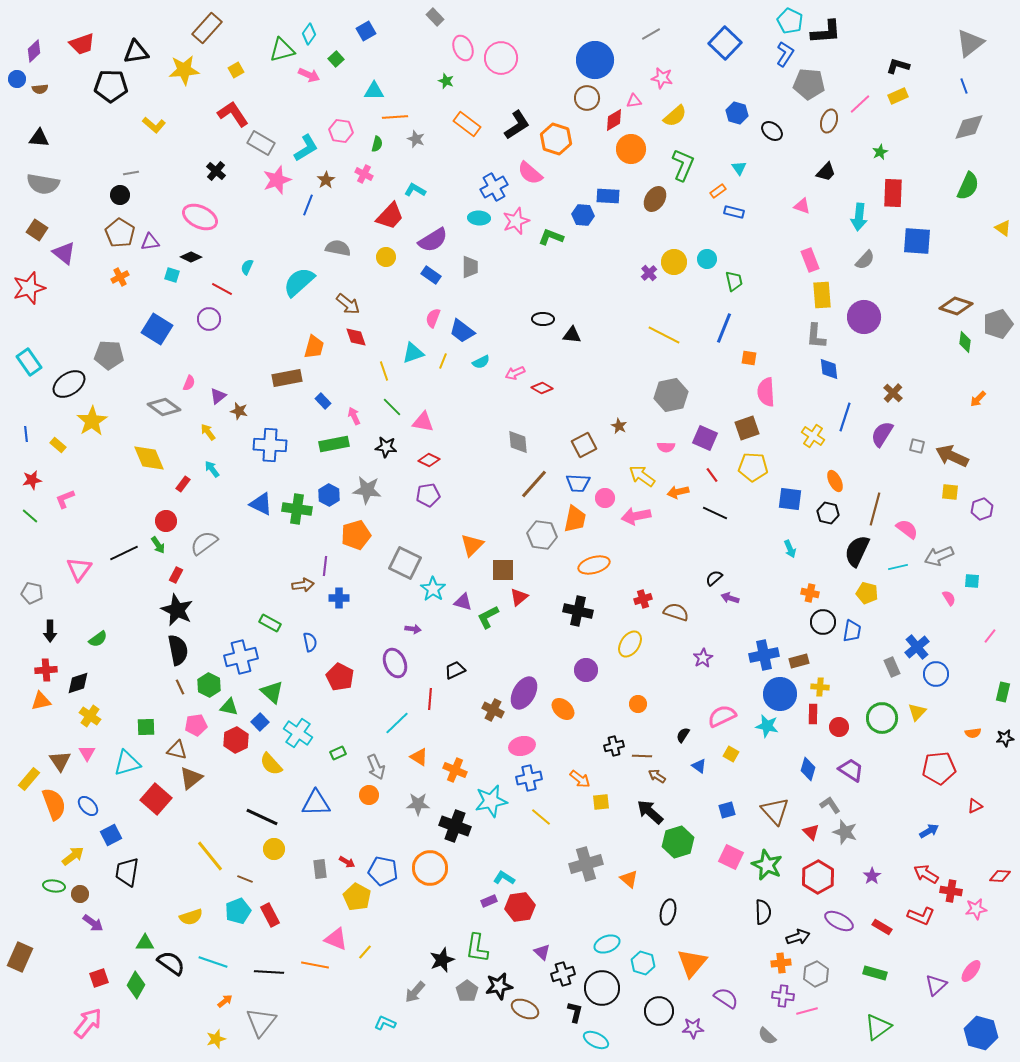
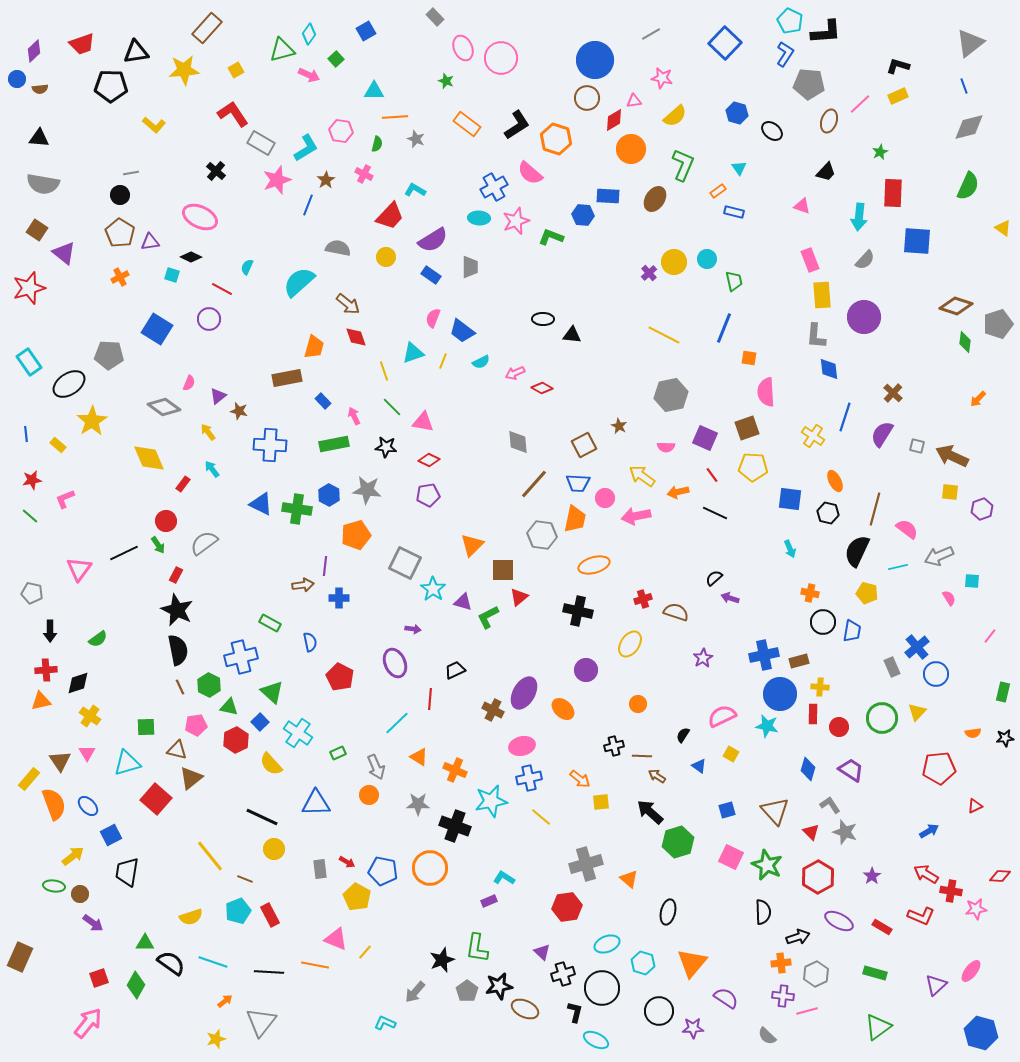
red hexagon at (520, 907): moved 47 px right
